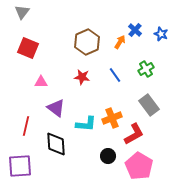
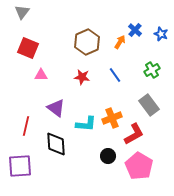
green cross: moved 6 px right, 1 px down
pink triangle: moved 7 px up
